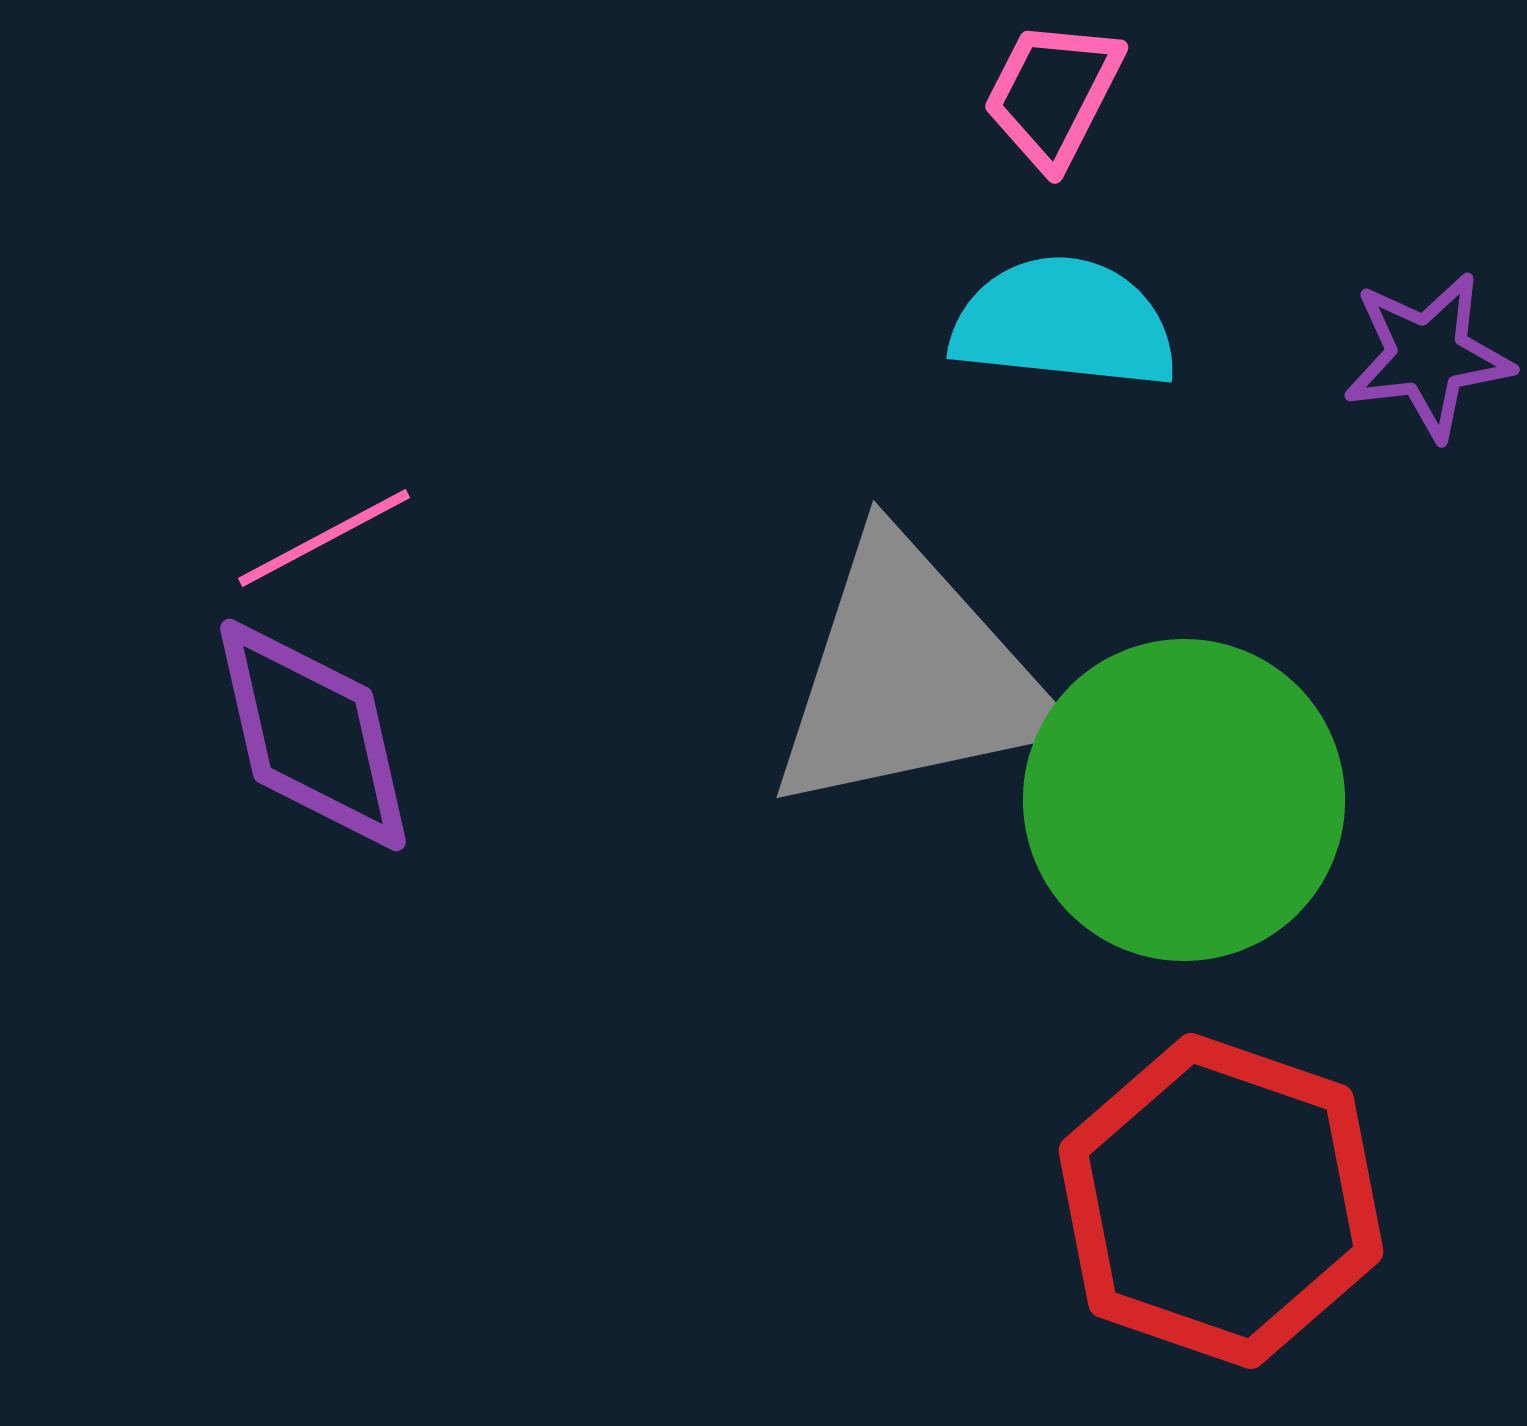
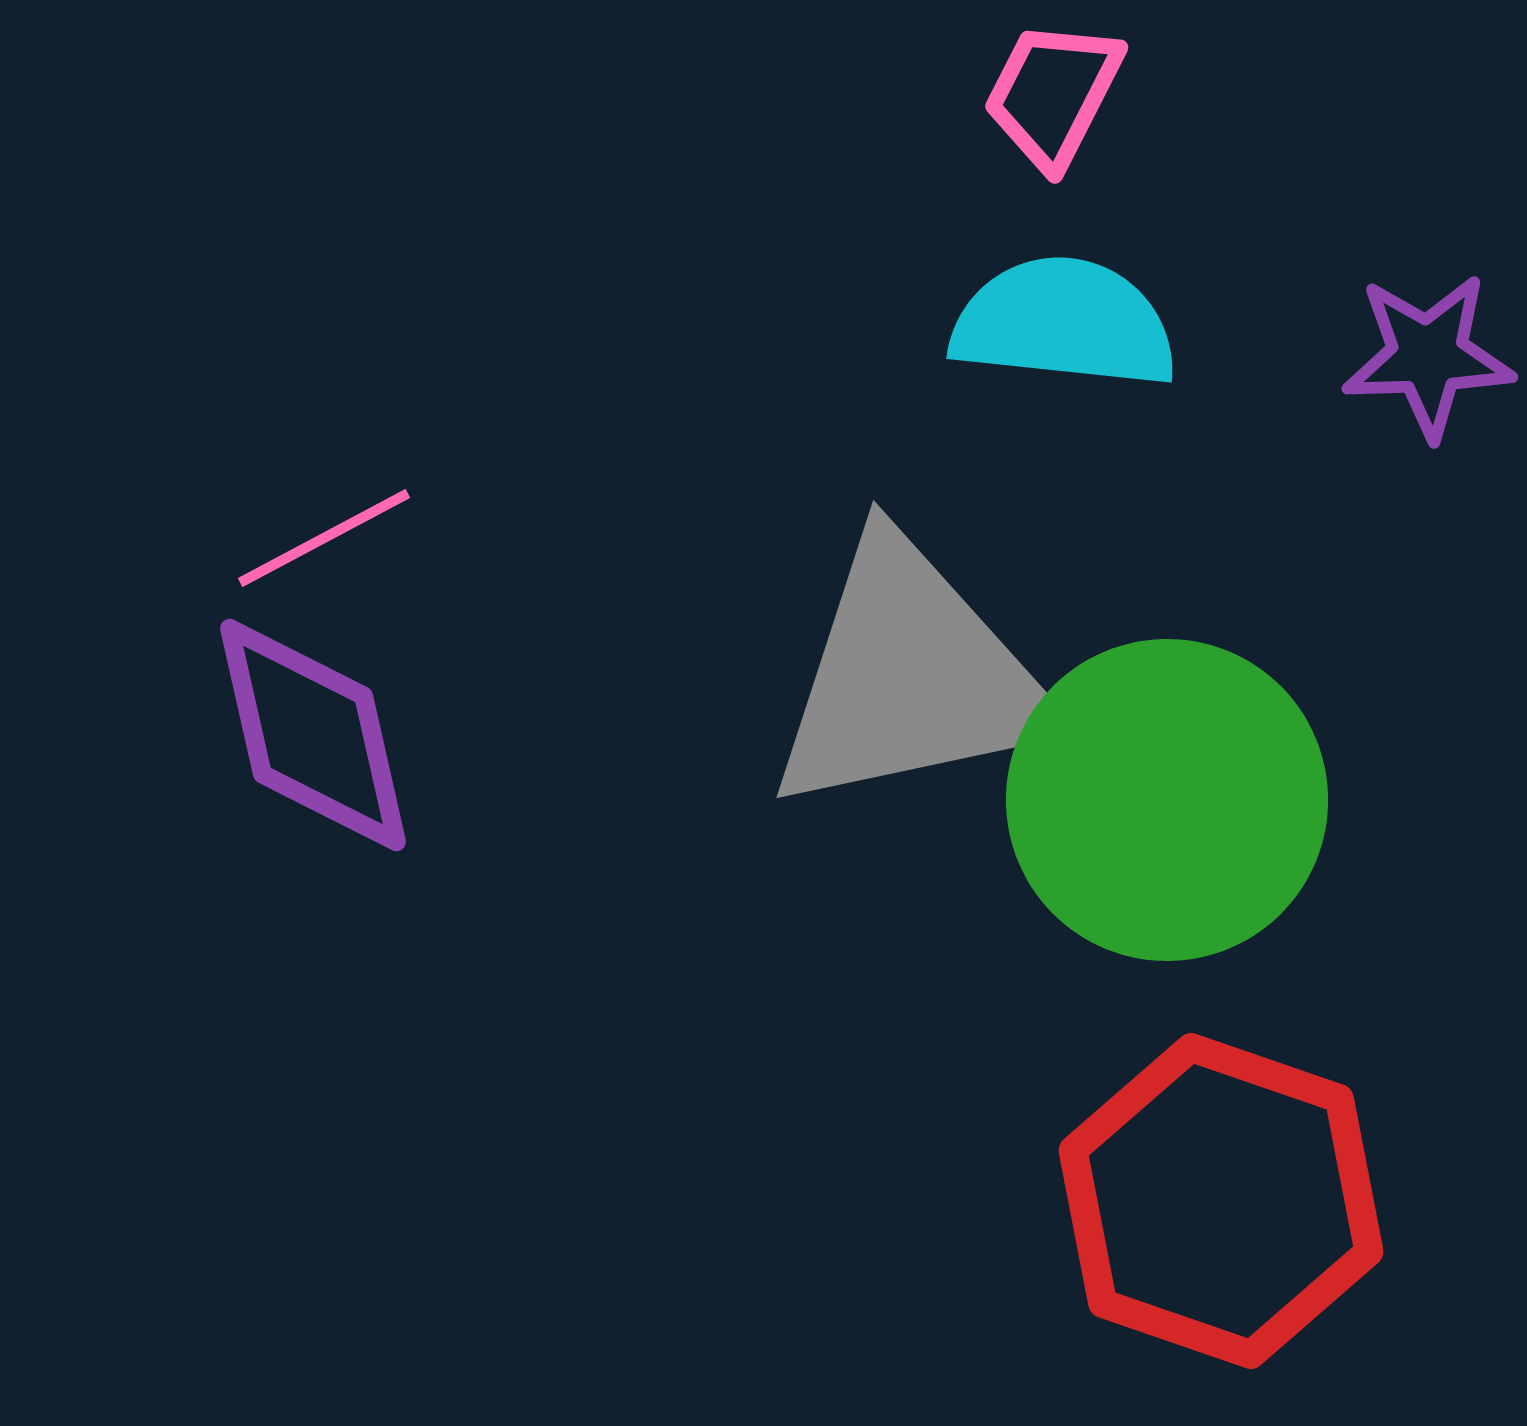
purple star: rotated 5 degrees clockwise
green circle: moved 17 px left
